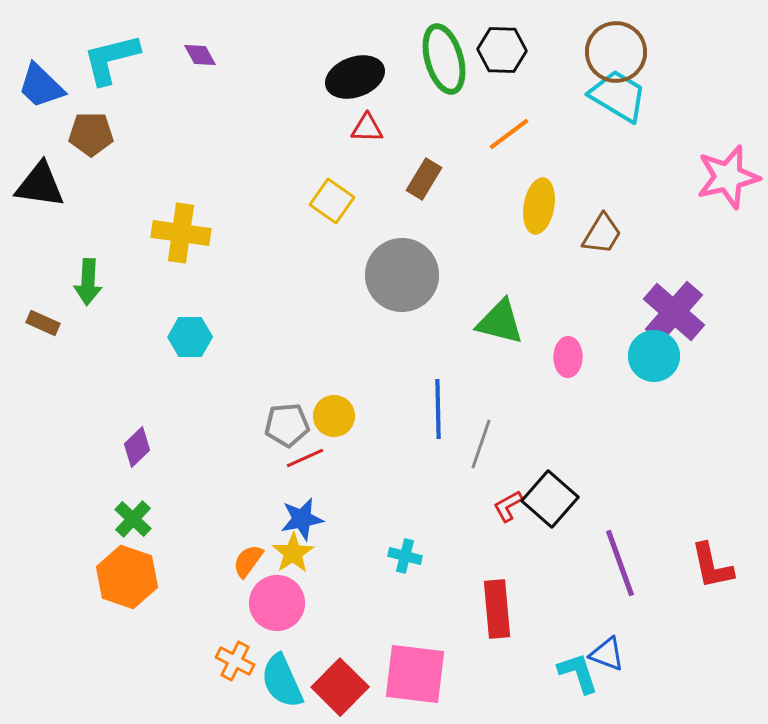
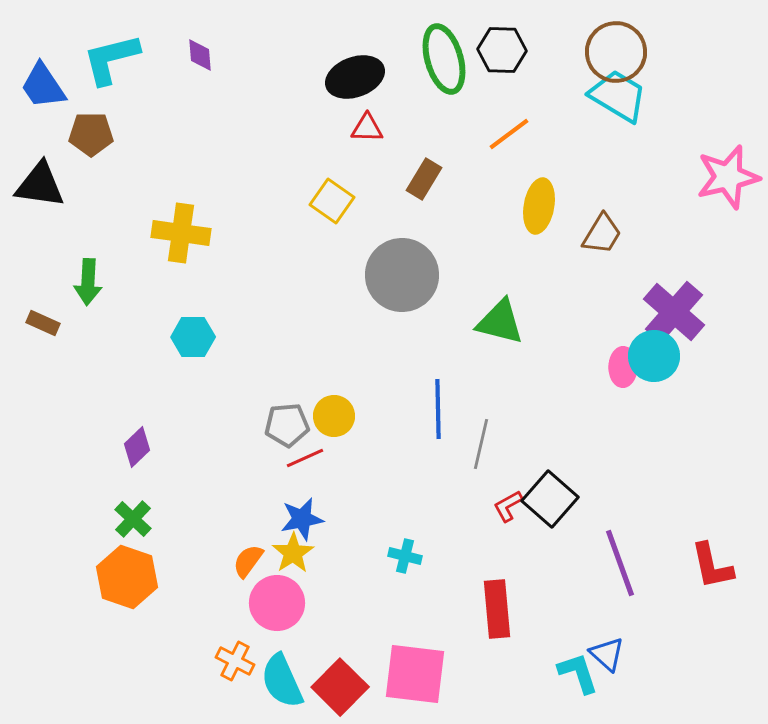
purple diamond at (200, 55): rotated 24 degrees clockwise
blue trapezoid at (41, 86): moved 2 px right; rotated 12 degrees clockwise
cyan hexagon at (190, 337): moved 3 px right
pink ellipse at (568, 357): moved 55 px right, 10 px down
gray line at (481, 444): rotated 6 degrees counterclockwise
blue triangle at (607, 654): rotated 21 degrees clockwise
